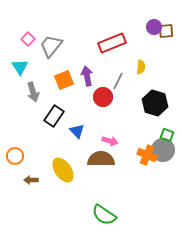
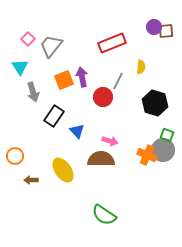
purple arrow: moved 5 px left, 1 px down
